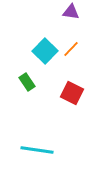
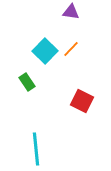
red square: moved 10 px right, 8 px down
cyan line: moved 1 px left, 1 px up; rotated 76 degrees clockwise
